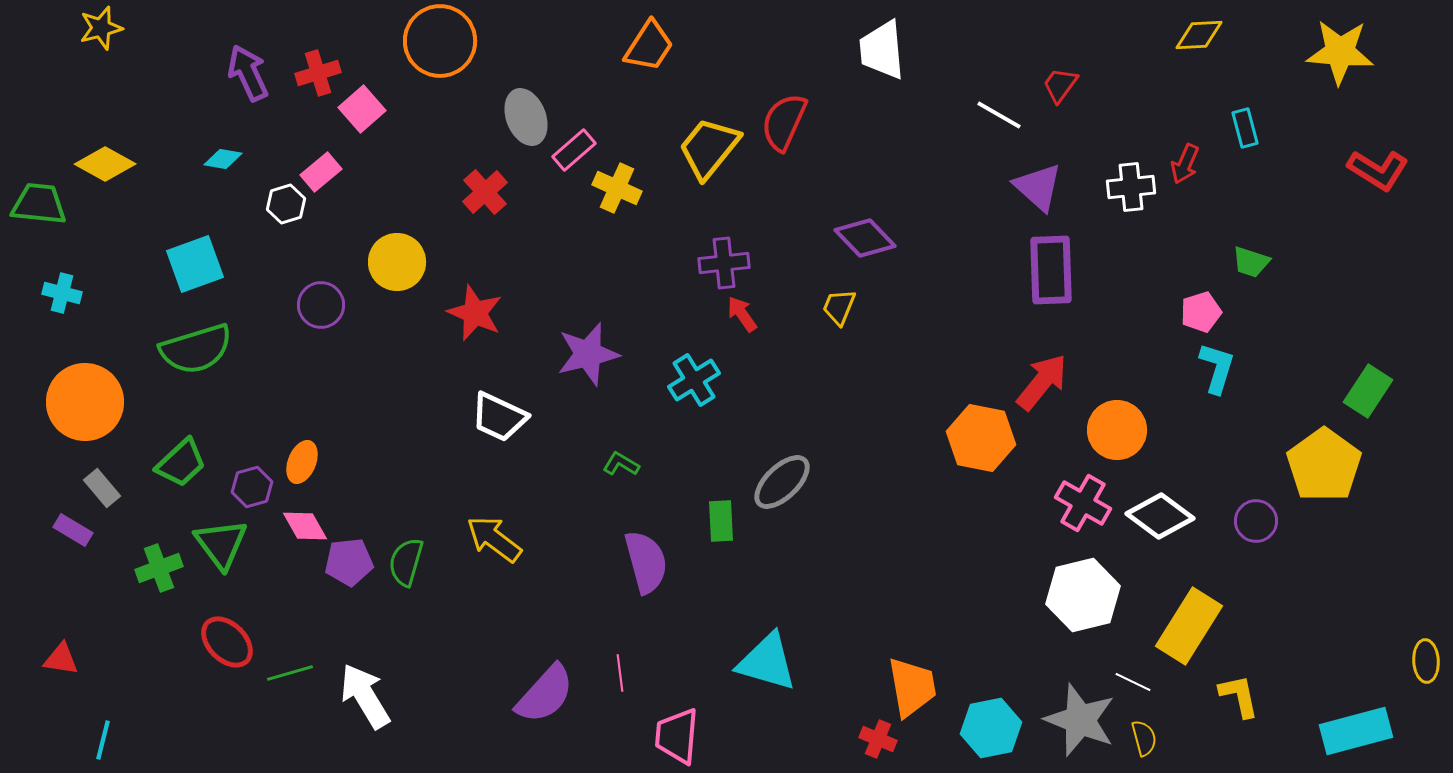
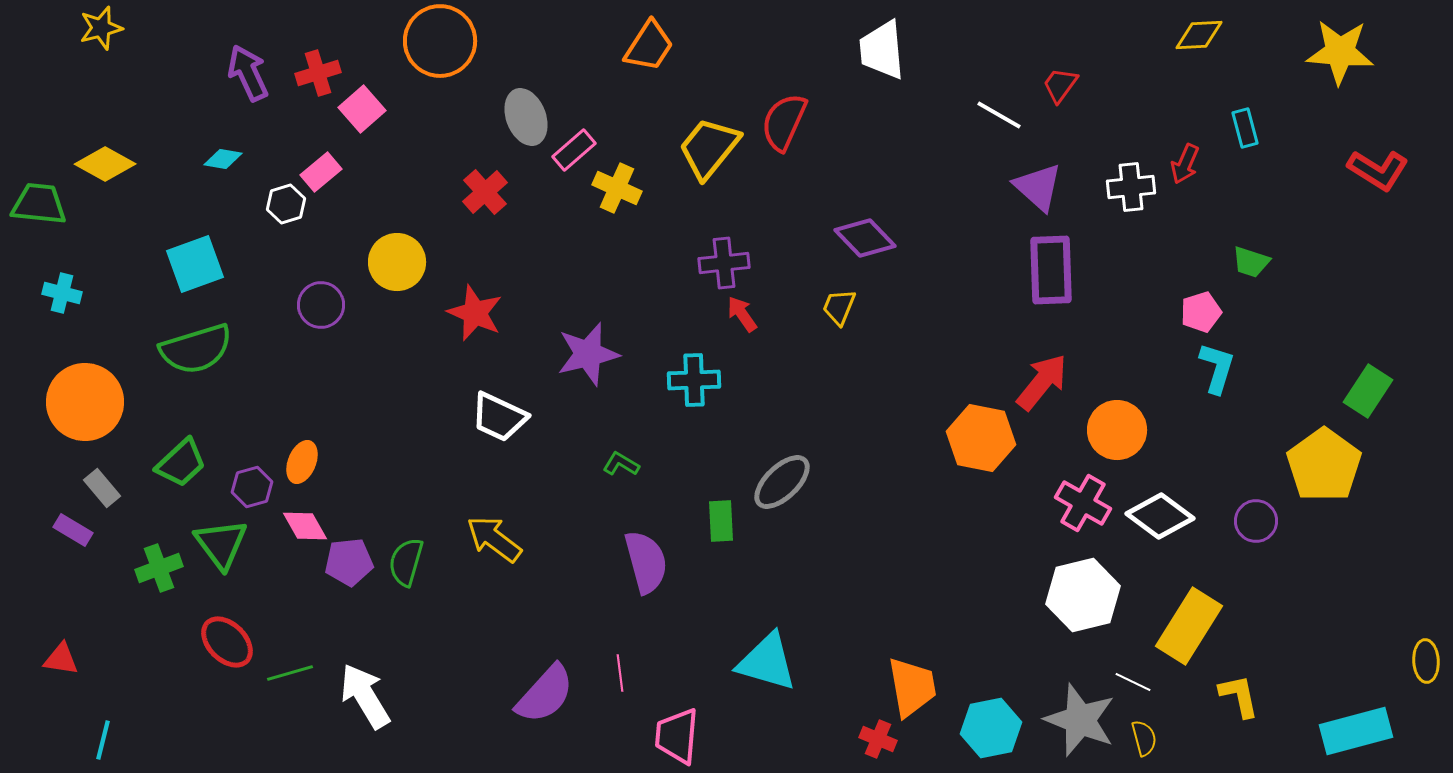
cyan cross at (694, 380): rotated 30 degrees clockwise
